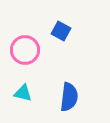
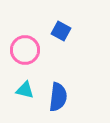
cyan triangle: moved 2 px right, 3 px up
blue semicircle: moved 11 px left
